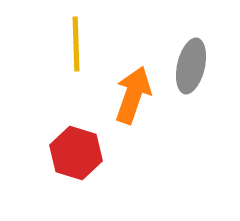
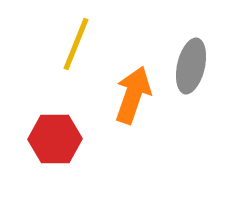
yellow line: rotated 24 degrees clockwise
red hexagon: moved 21 px left, 14 px up; rotated 18 degrees counterclockwise
